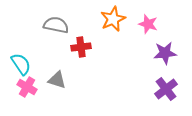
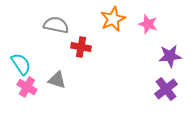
red cross: rotated 18 degrees clockwise
purple star: moved 5 px right, 3 px down
